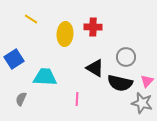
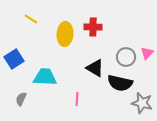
pink triangle: moved 28 px up
